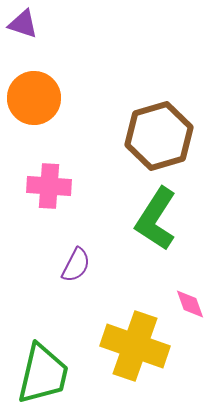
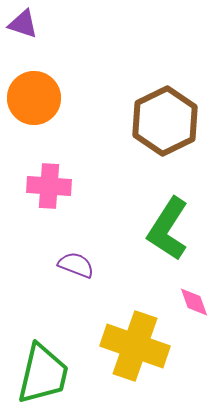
brown hexagon: moved 6 px right, 15 px up; rotated 10 degrees counterclockwise
green L-shape: moved 12 px right, 10 px down
purple semicircle: rotated 96 degrees counterclockwise
pink diamond: moved 4 px right, 2 px up
